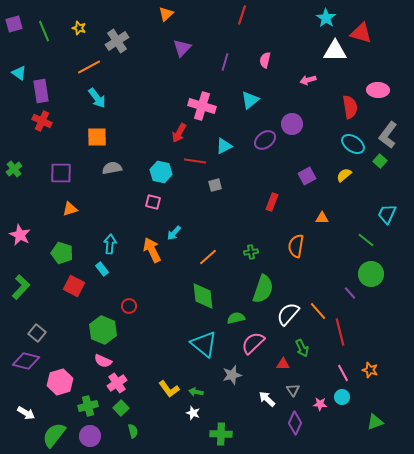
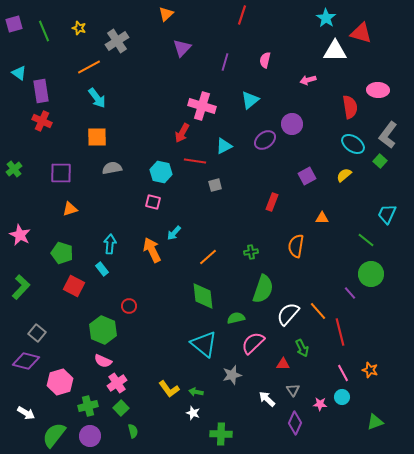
red arrow at (179, 133): moved 3 px right
